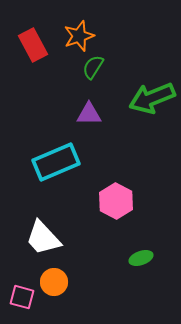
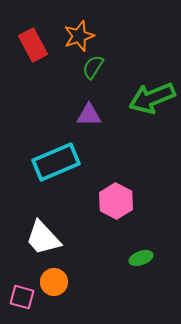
purple triangle: moved 1 px down
